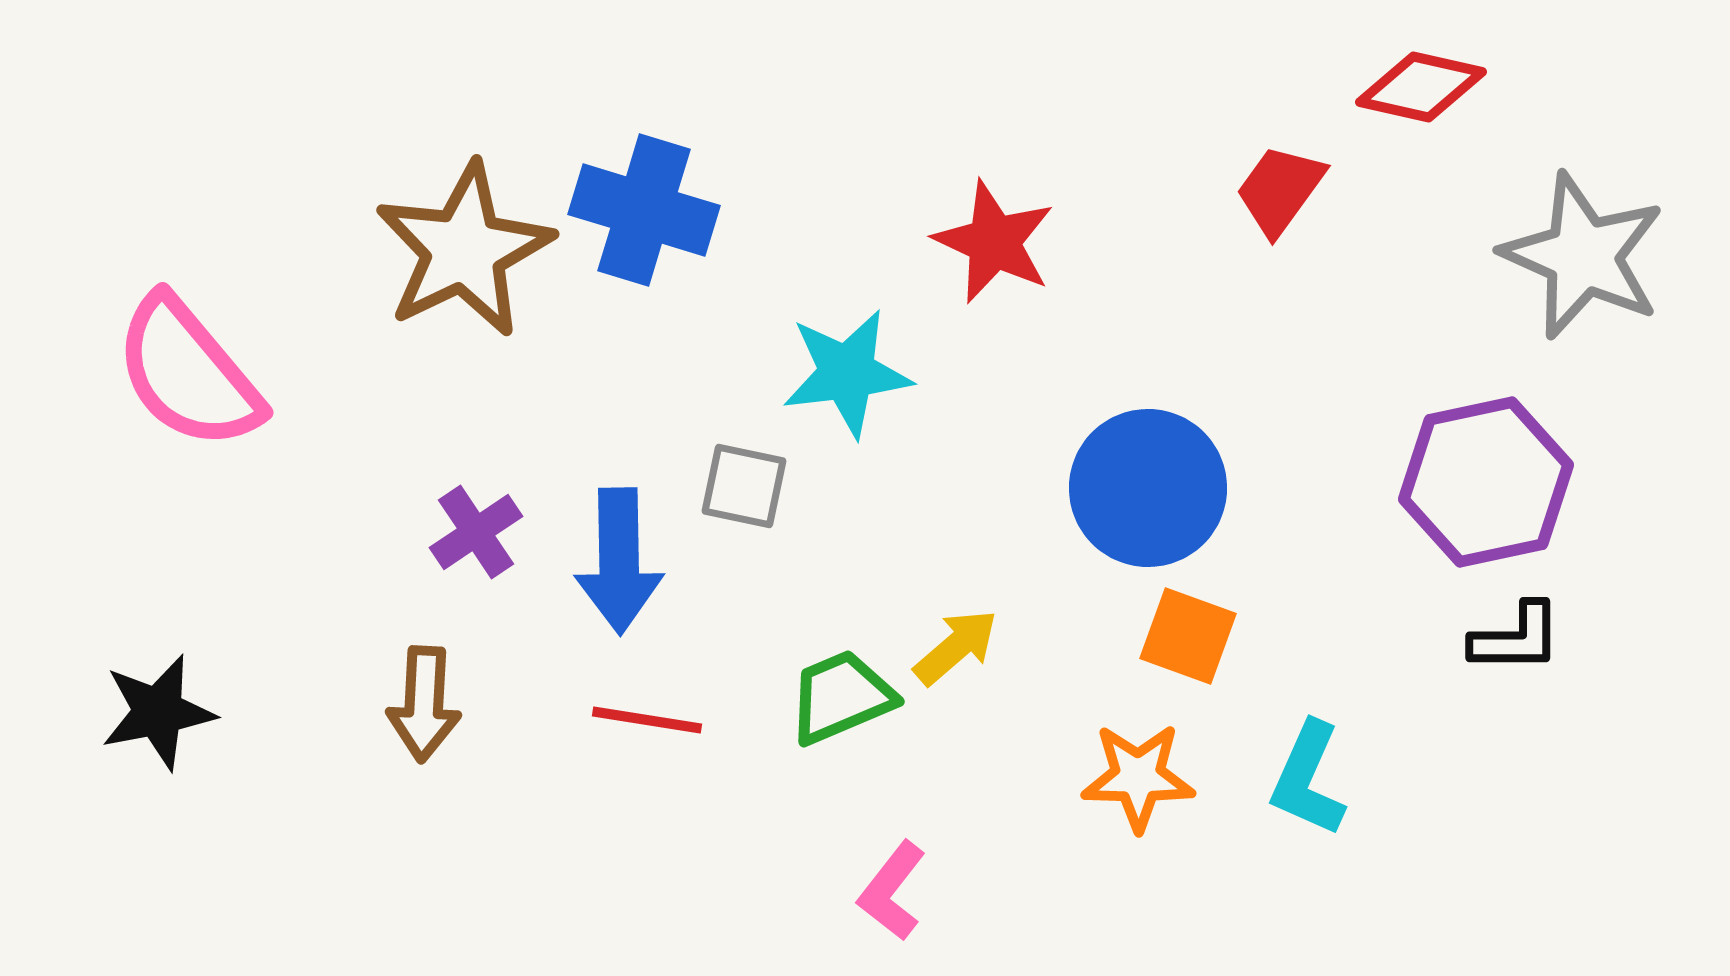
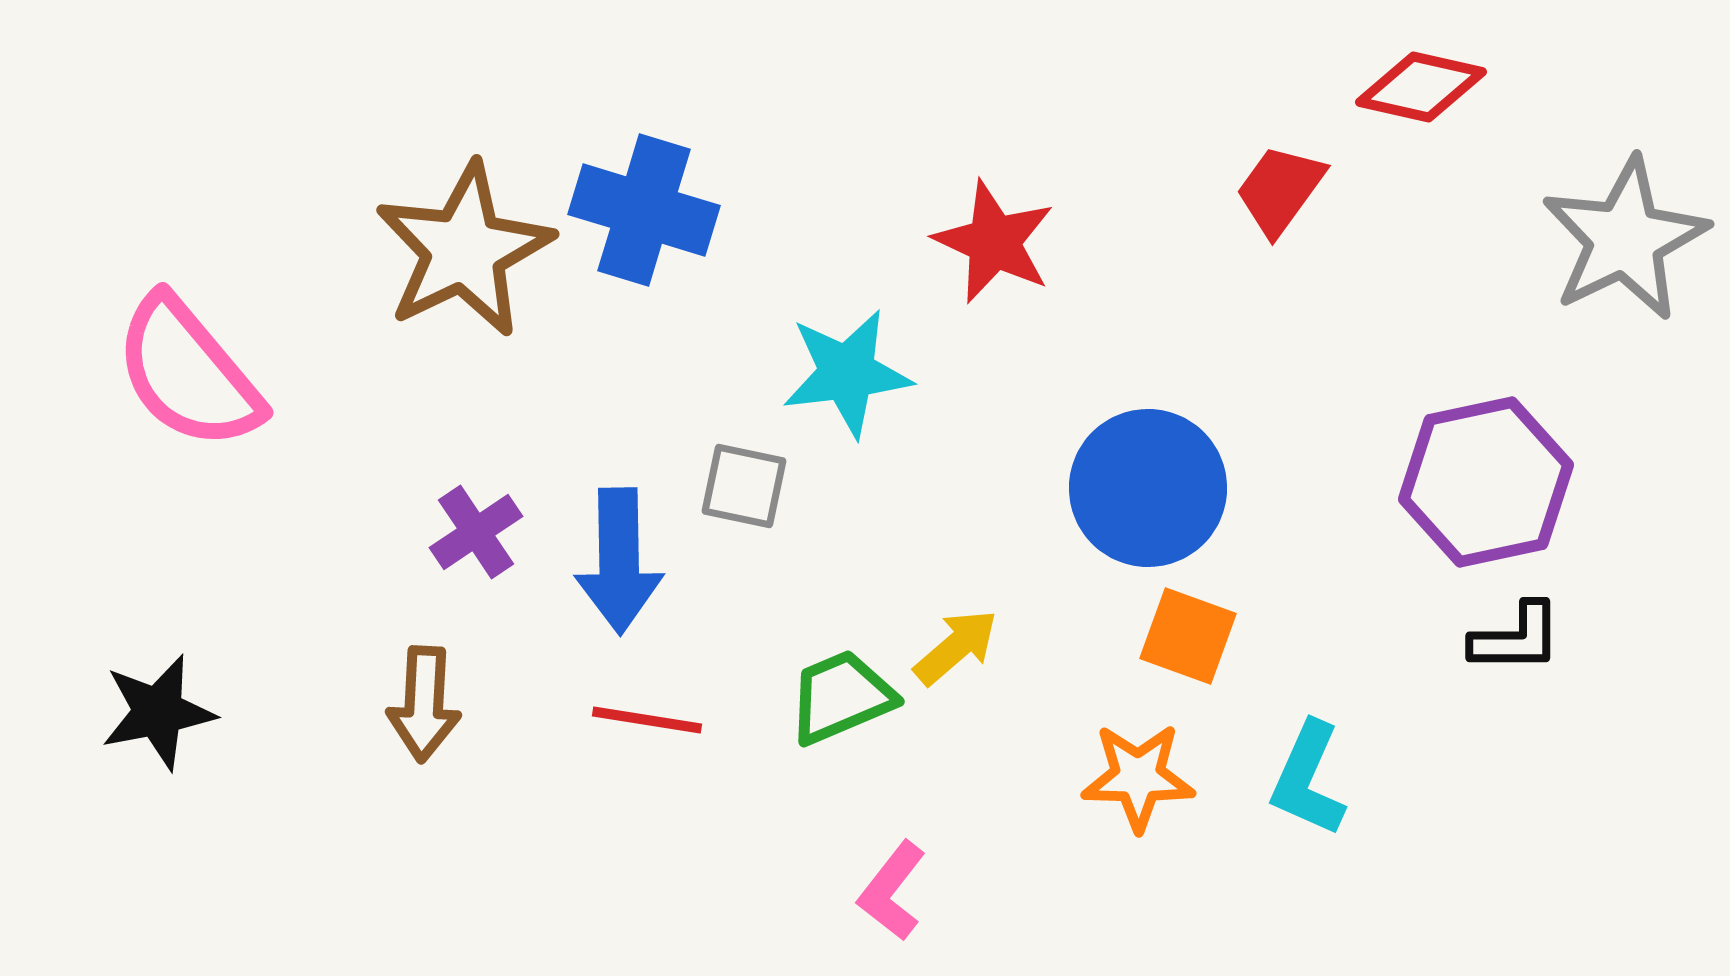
gray star: moved 42 px right, 17 px up; rotated 22 degrees clockwise
